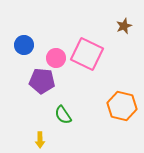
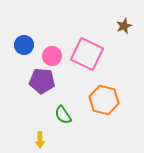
pink circle: moved 4 px left, 2 px up
orange hexagon: moved 18 px left, 6 px up
